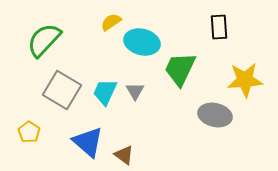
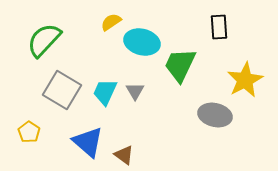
green trapezoid: moved 4 px up
yellow star: rotated 24 degrees counterclockwise
